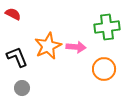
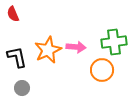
red semicircle: rotated 140 degrees counterclockwise
green cross: moved 7 px right, 15 px down
orange star: moved 4 px down
black L-shape: rotated 10 degrees clockwise
orange circle: moved 2 px left, 1 px down
